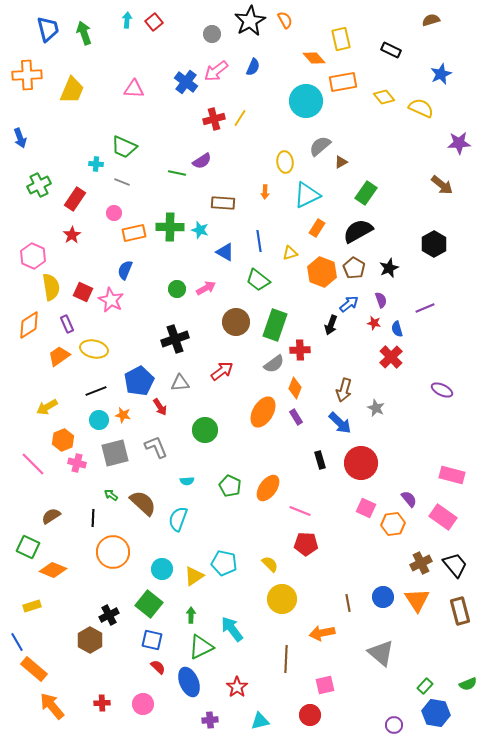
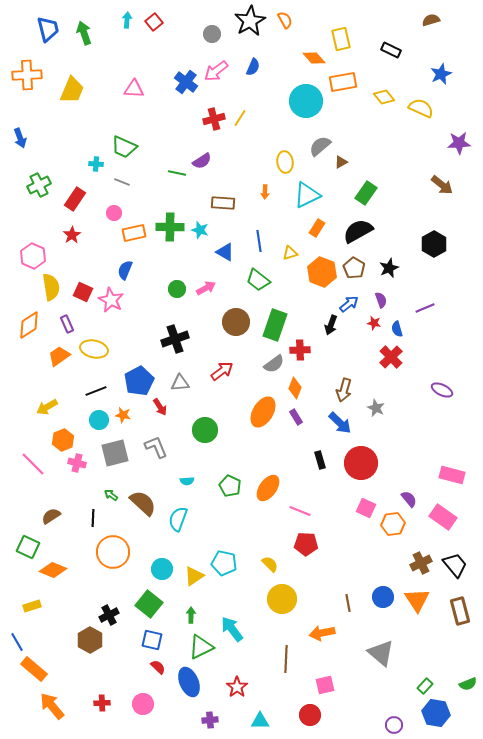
cyan triangle at (260, 721): rotated 12 degrees clockwise
